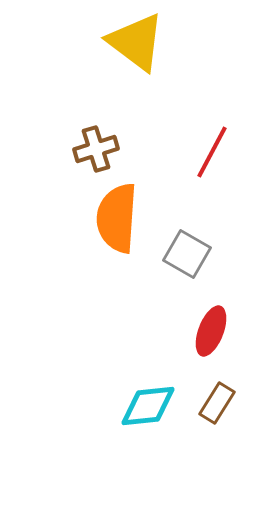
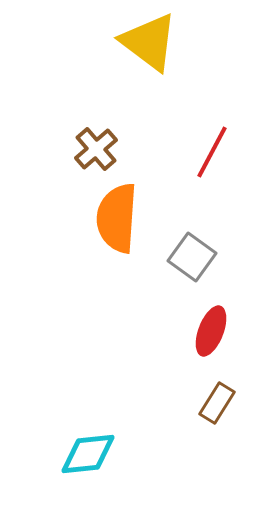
yellow triangle: moved 13 px right
brown cross: rotated 24 degrees counterclockwise
gray square: moved 5 px right, 3 px down; rotated 6 degrees clockwise
cyan diamond: moved 60 px left, 48 px down
